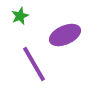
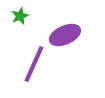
purple line: rotated 54 degrees clockwise
